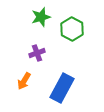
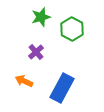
purple cross: moved 1 px left, 1 px up; rotated 21 degrees counterclockwise
orange arrow: rotated 84 degrees clockwise
